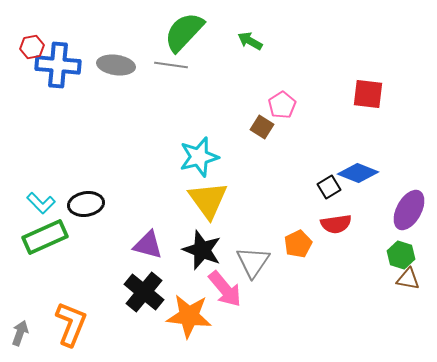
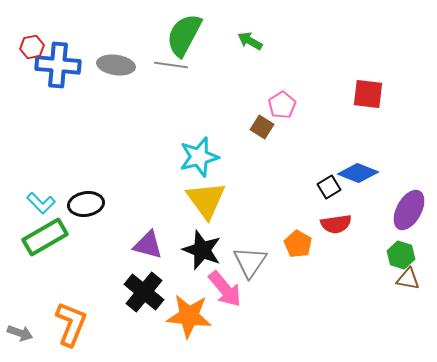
green semicircle: moved 3 px down; rotated 15 degrees counterclockwise
yellow triangle: moved 2 px left
green rectangle: rotated 6 degrees counterclockwise
orange pentagon: rotated 16 degrees counterclockwise
gray triangle: moved 3 px left
gray arrow: rotated 90 degrees clockwise
